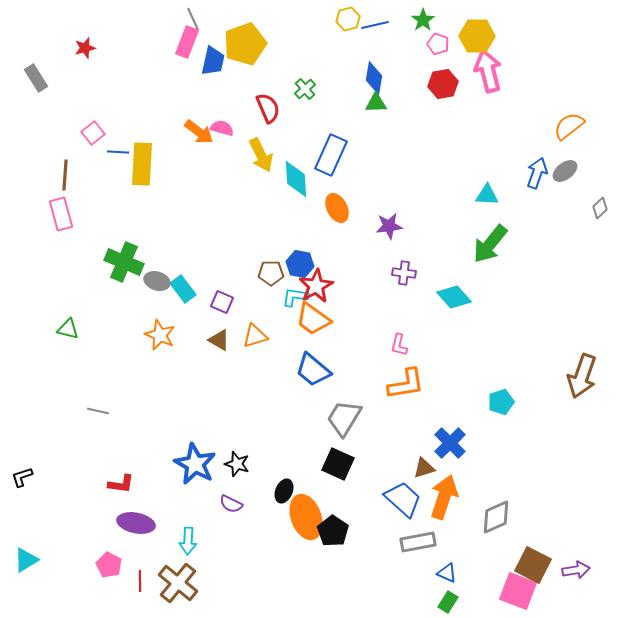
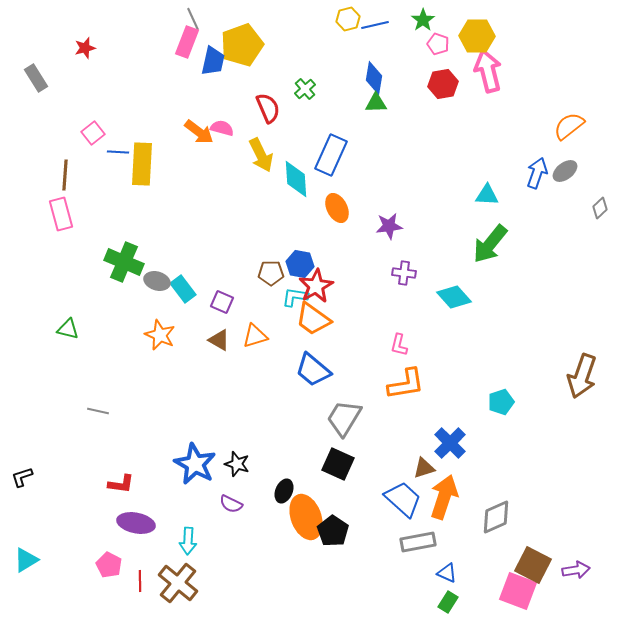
yellow pentagon at (245, 44): moved 3 px left, 1 px down
